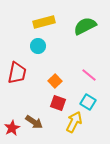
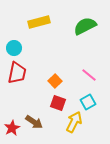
yellow rectangle: moved 5 px left
cyan circle: moved 24 px left, 2 px down
cyan square: rotated 28 degrees clockwise
